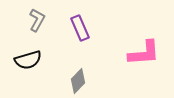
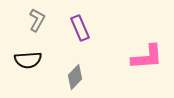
pink L-shape: moved 3 px right, 4 px down
black semicircle: rotated 12 degrees clockwise
gray diamond: moved 3 px left, 4 px up
